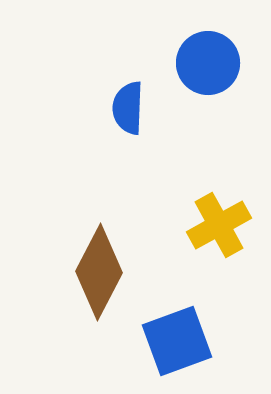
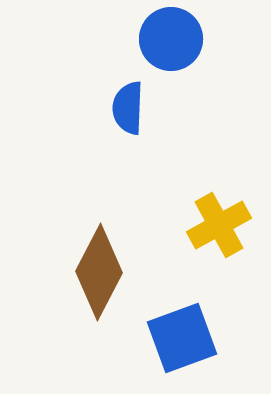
blue circle: moved 37 px left, 24 px up
blue square: moved 5 px right, 3 px up
